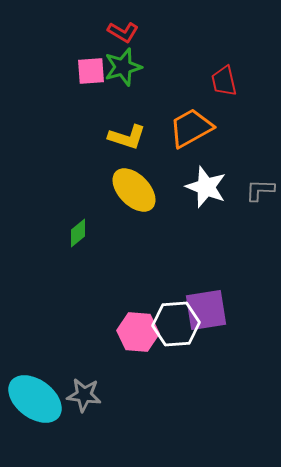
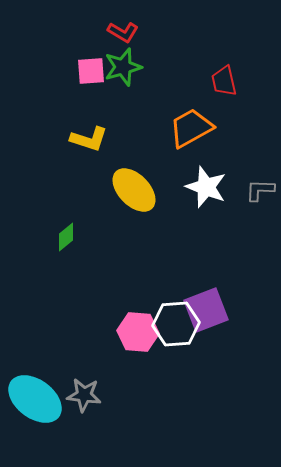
yellow L-shape: moved 38 px left, 2 px down
green diamond: moved 12 px left, 4 px down
purple square: rotated 12 degrees counterclockwise
